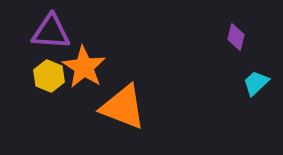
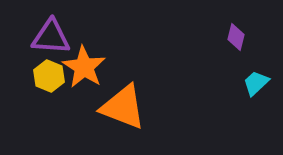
purple triangle: moved 5 px down
